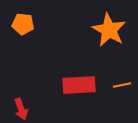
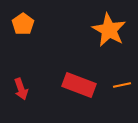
orange pentagon: rotated 30 degrees clockwise
red rectangle: rotated 24 degrees clockwise
red arrow: moved 20 px up
